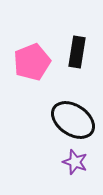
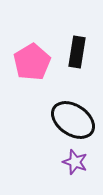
pink pentagon: rotated 9 degrees counterclockwise
